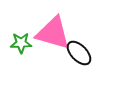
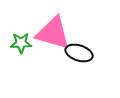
black ellipse: rotated 28 degrees counterclockwise
